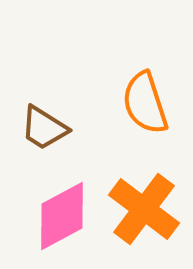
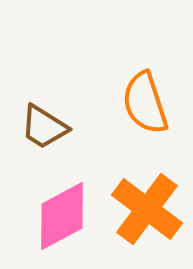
brown trapezoid: moved 1 px up
orange cross: moved 3 px right
